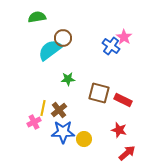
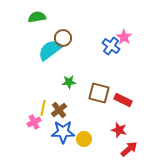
green star: moved 1 px right, 3 px down
red arrow: moved 2 px right, 4 px up
